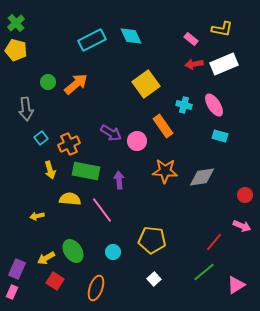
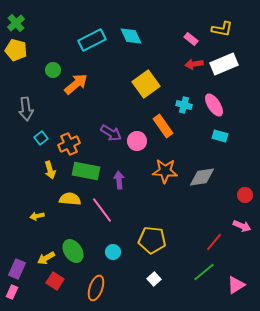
green circle at (48, 82): moved 5 px right, 12 px up
